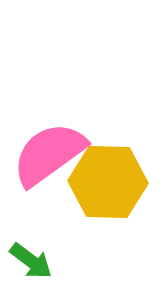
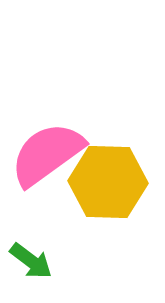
pink semicircle: moved 2 px left
